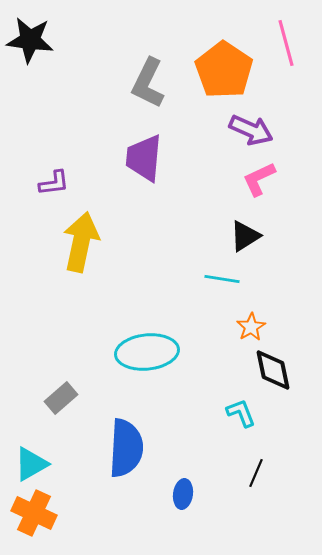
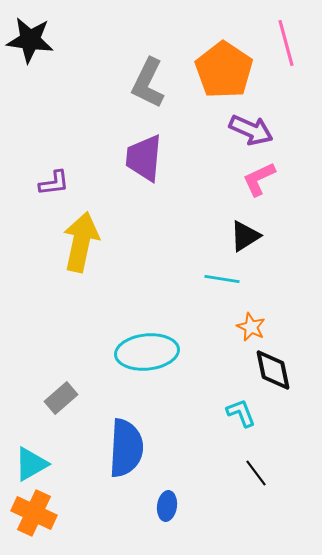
orange star: rotated 16 degrees counterclockwise
black line: rotated 60 degrees counterclockwise
blue ellipse: moved 16 px left, 12 px down
